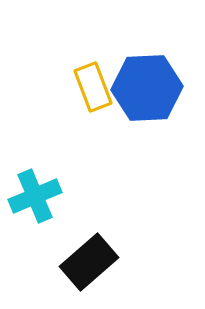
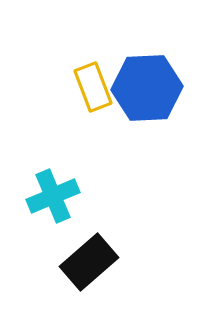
cyan cross: moved 18 px right
